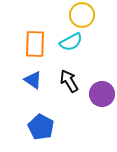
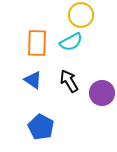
yellow circle: moved 1 px left
orange rectangle: moved 2 px right, 1 px up
purple circle: moved 1 px up
